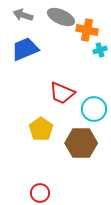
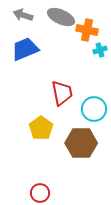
red trapezoid: rotated 124 degrees counterclockwise
yellow pentagon: moved 1 px up
